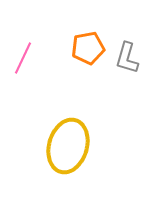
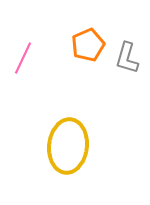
orange pentagon: moved 3 px up; rotated 12 degrees counterclockwise
yellow ellipse: rotated 10 degrees counterclockwise
